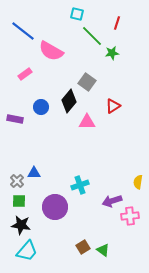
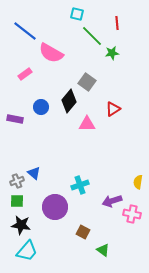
red line: rotated 24 degrees counterclockwise
blue line: moved 2 px right
pink semicircle: moved 2 px down
red triangle: moved 3 px down
pink triangle: moved 2 px down
blue triangle: rotated 40 degrees clockwise
gray cross: rotated 24 degrees clockwise
green square: moved 2 px left
pink cross: moved 2 px right, 2 px up; rotated 18 degrees clockwise
brown square: moved 15 px up; rotated 32 degrees counterclockwise
